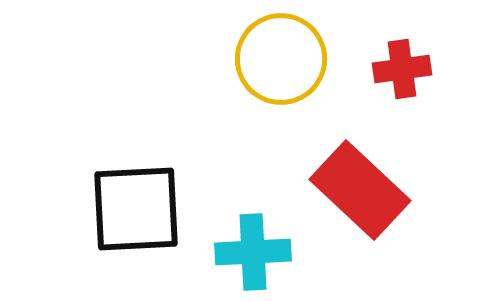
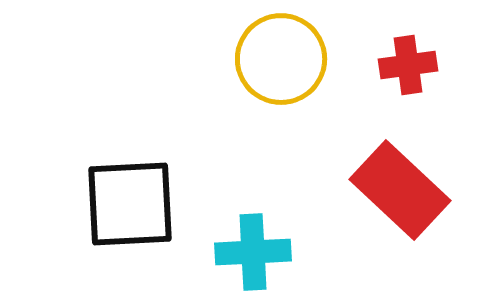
red cross: moved 6 px right, 4 px up
red rectangle: moved 40 px right
black square: moved 6 px left, 5 px up
